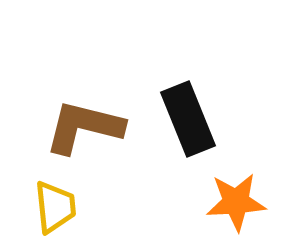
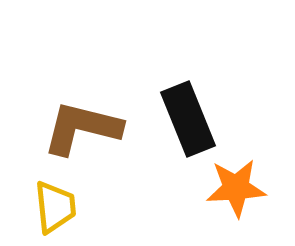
brown L-shape: moved 2 px left, 1 px down
orange star: moved 14 px up
